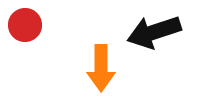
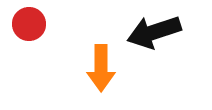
red circle: moved 4 px right, 1 px up
